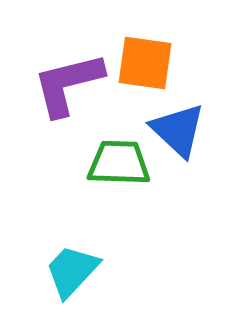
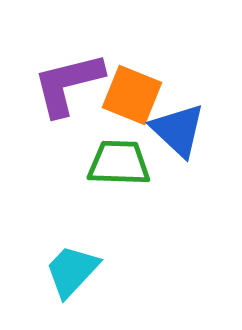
orange square: moved 13 px left, 32 px down; rotated 14 degrees clockwise
